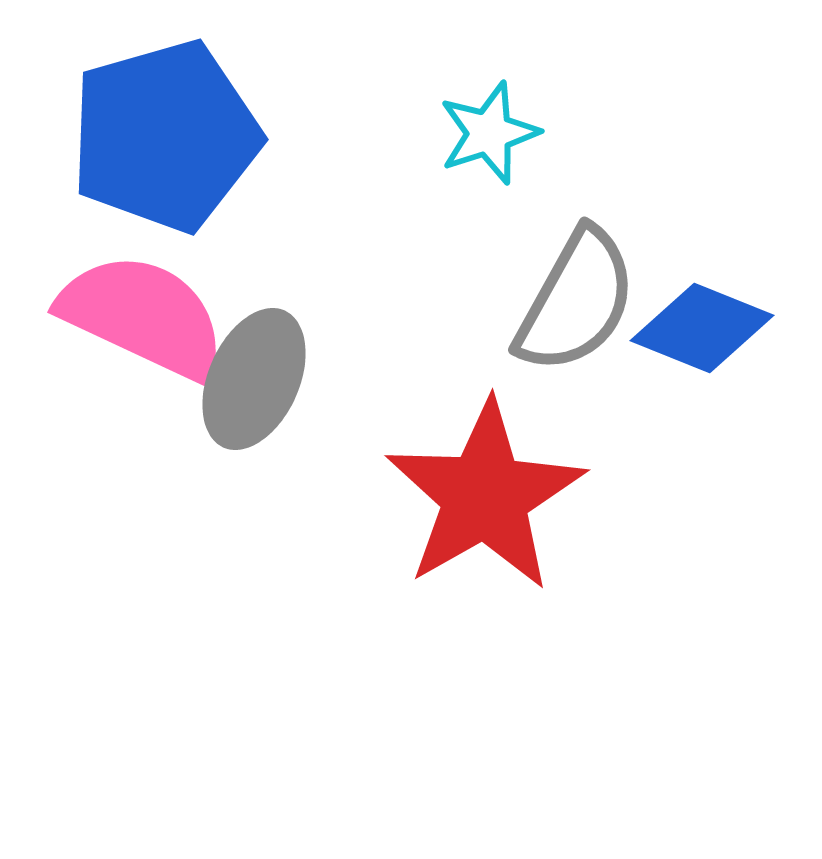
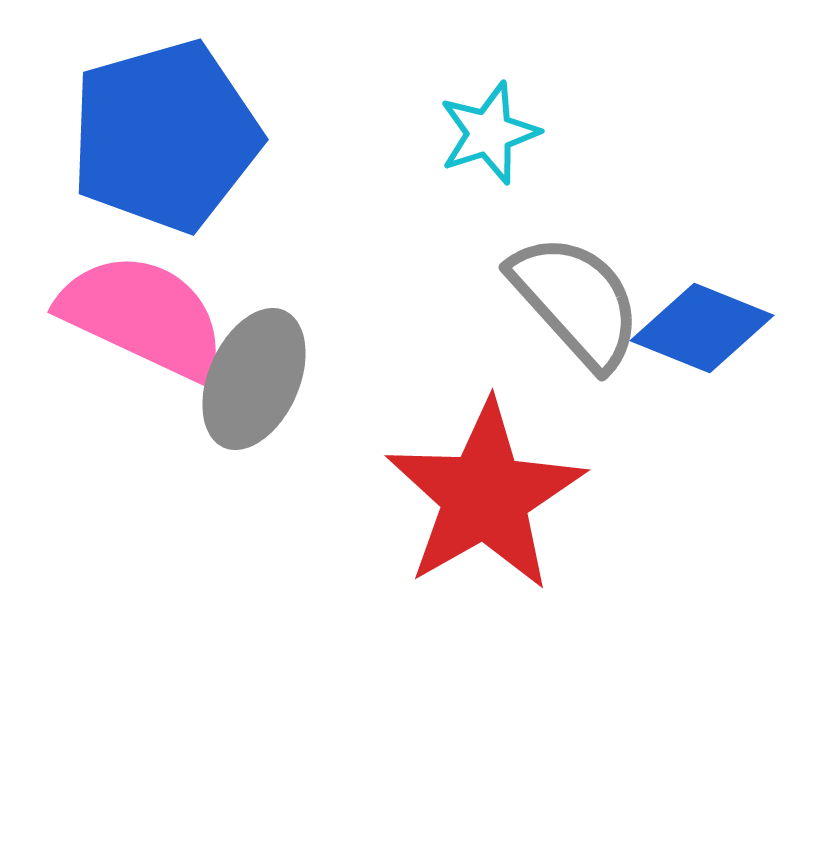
gray semicircle: rotated 71 degrees counterclockwise
